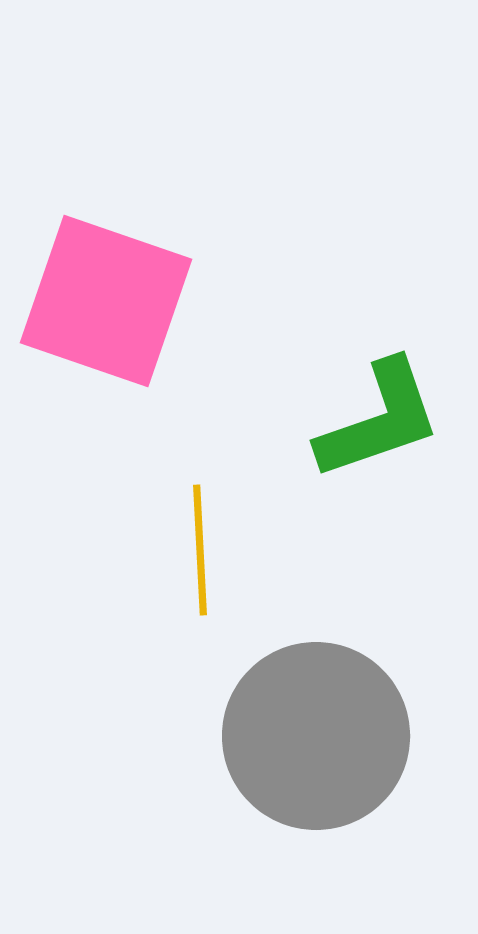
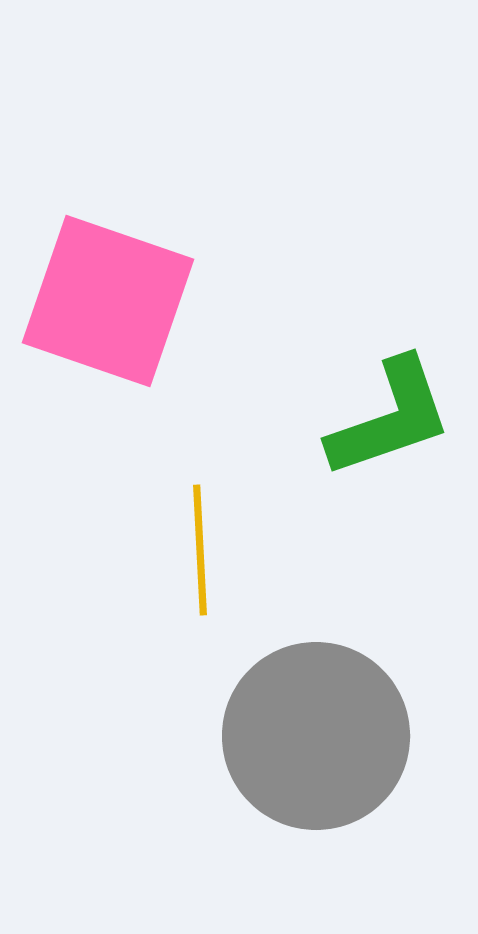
pink square: moved 2 px right
green L-shape: moved 11 px right, 2 px up
